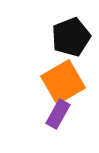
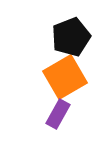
orange square: moved 2 px right, 5 px up
